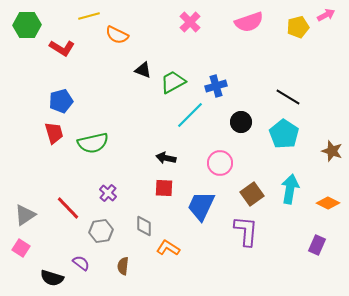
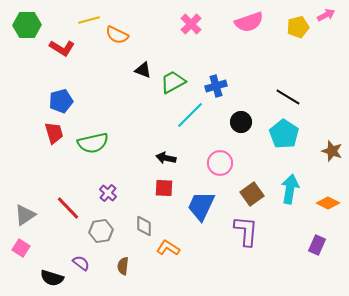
yellow line: moved 4 px down
pink cross: moved 1 px right, 2 px down
